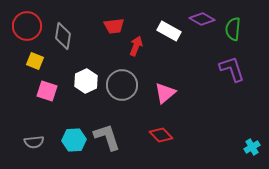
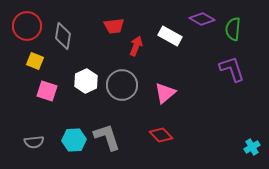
white rectangle: moved 1 px right, 5 px down
